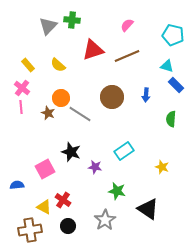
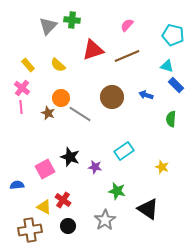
blue arrow: rotated 104 degrees clockwise
black star: moved 1 px left, 5 px down
